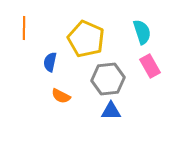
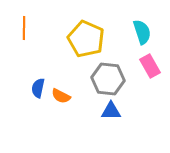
blue semicircle: moved 12 px left, 26 px down
gray hexagon: rotated 12 degrees clockwise
